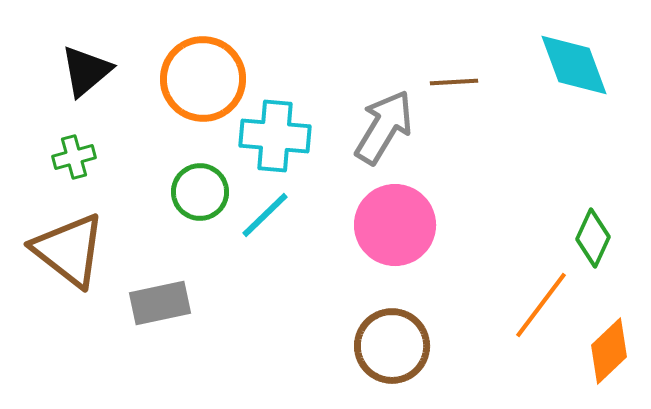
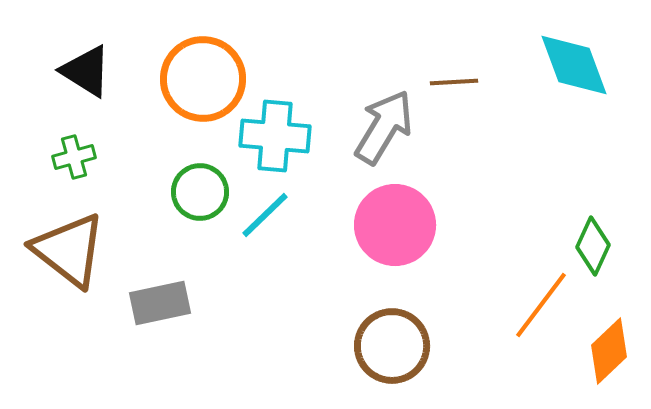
black triangle: rotated 48 degrees counterclockwise
green diamond: moved 8 px down
